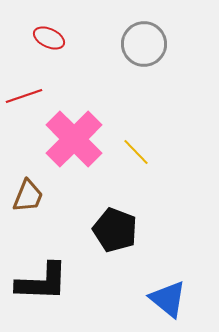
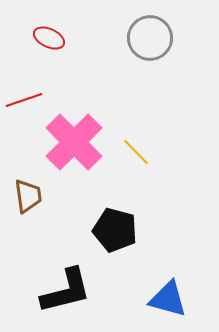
gray circle: moved 6 px right, 6 px up
red line: moved 4 px down
pink cross: moved 3 px down
brown trapezoid: rotated 30 degrees counterclockwise
black pentagon: rotated 6 degrees counterclockwise
black L-shape: moved 24 px right, 9 px down; rotated 16 degrees counterclockwise
blue triangle: rotated 24 degrees counterclockwise
